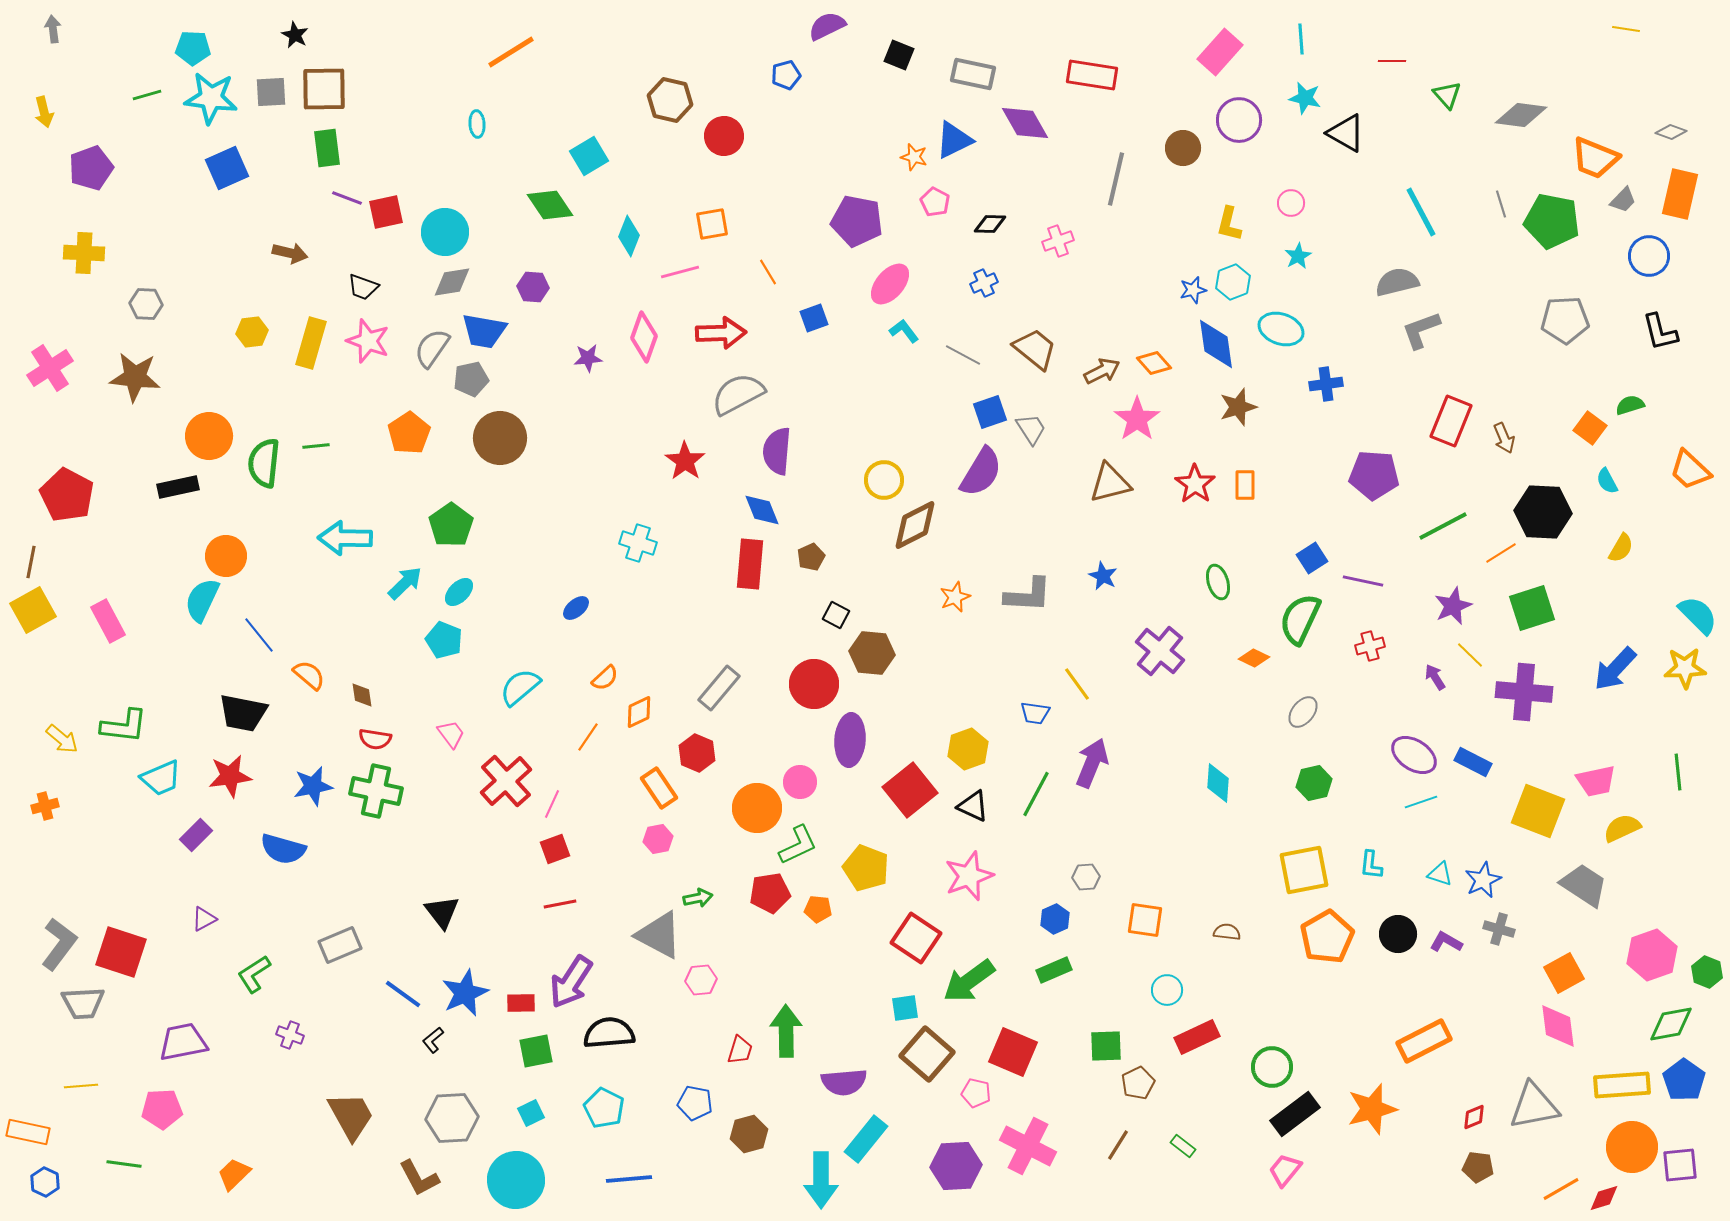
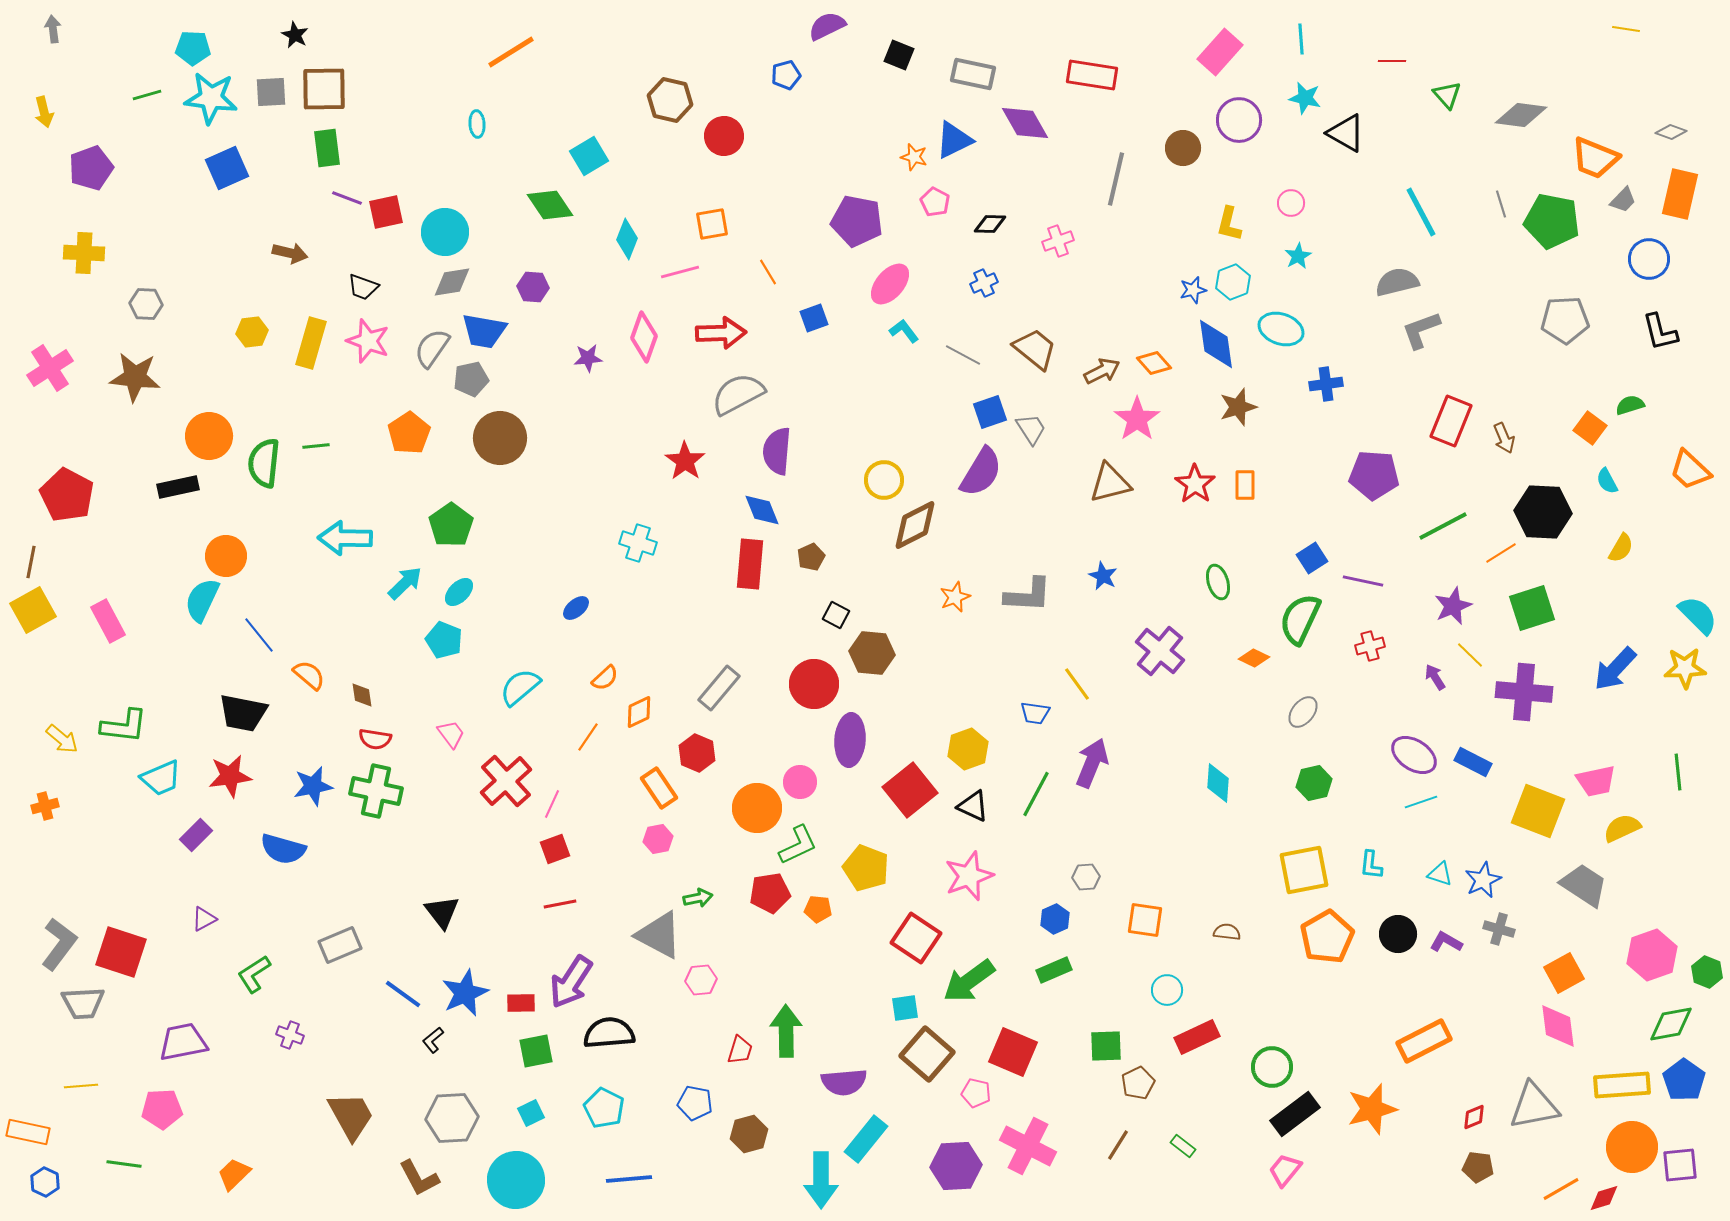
cyan diamond at (629, 236): moved 2 px left, 3 px down
blue circle at (1649, 256): moved 3 px down
